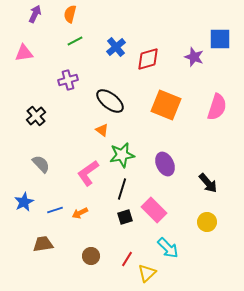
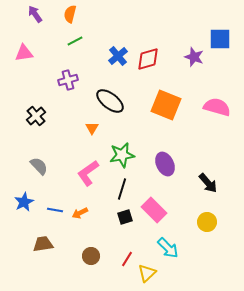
purple arrow: rotated 60 degrees counterclockwise
blue cross: moved 2 px right, 9 px down
pink semicircle: rotated 92 degrees counterclockwise
orange triangle: moved 10 px left, 2 px up; rotated 24 degrees clockwise
gray semicircle: moved 2 px left, 2 px down
blue line: rotated 28 degrees clockwise
